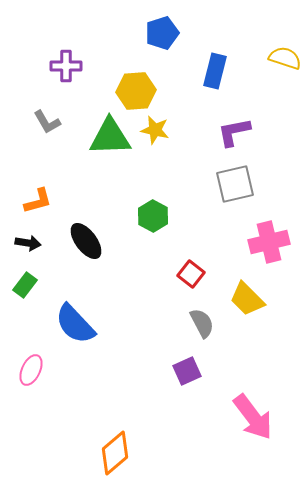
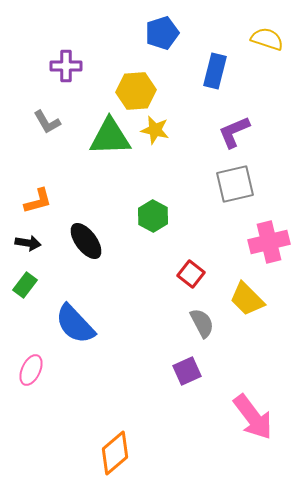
yellow semicircle: moved 18 px left, 19 px up
purple L-shape: rotated 12 degrees counterclockwise
